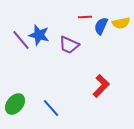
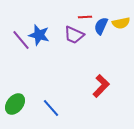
purple trapezoid: moved 5 px right, 10 px up
